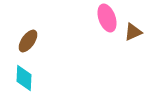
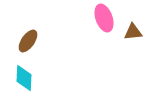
pink ellipse: moved 3 px left
brown triangle: rotated 18 degrees clockwise
